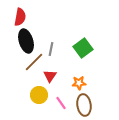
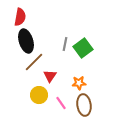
gray line: moved 14 px right, 5 px up
